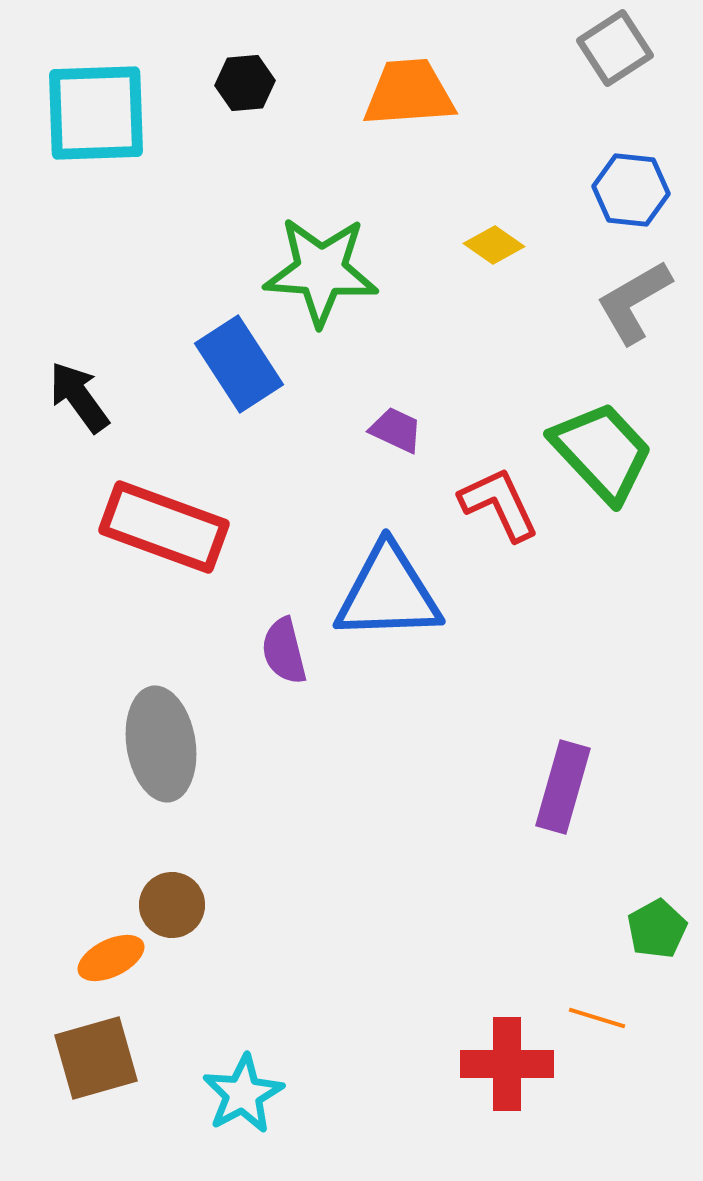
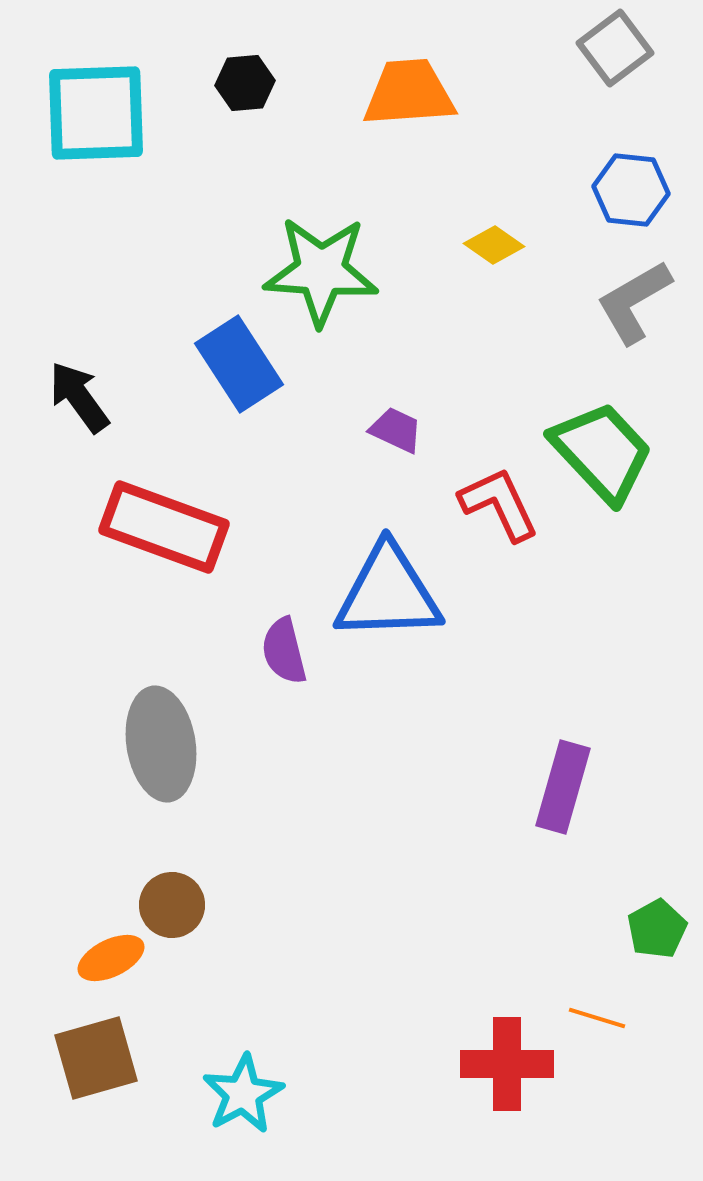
gray square: rotated 4 degrees counterclockwise
